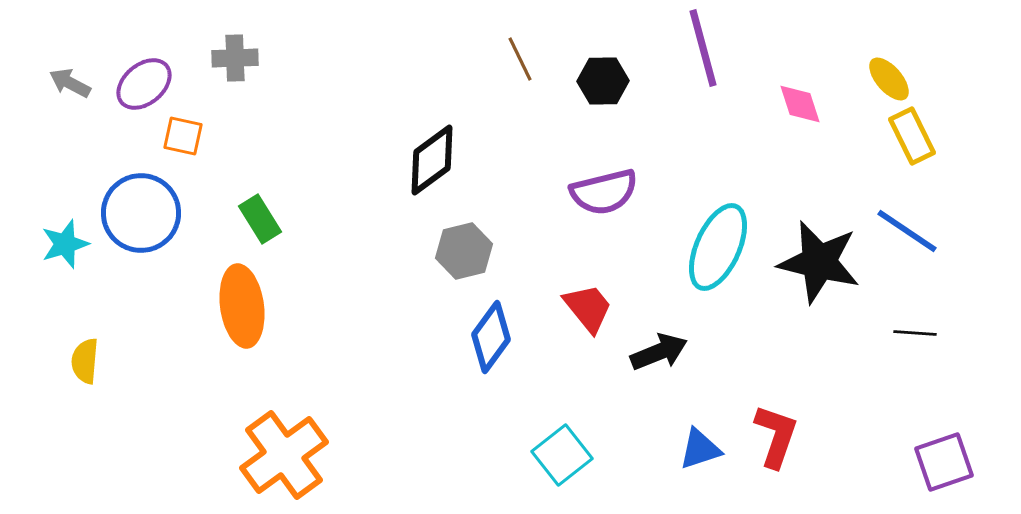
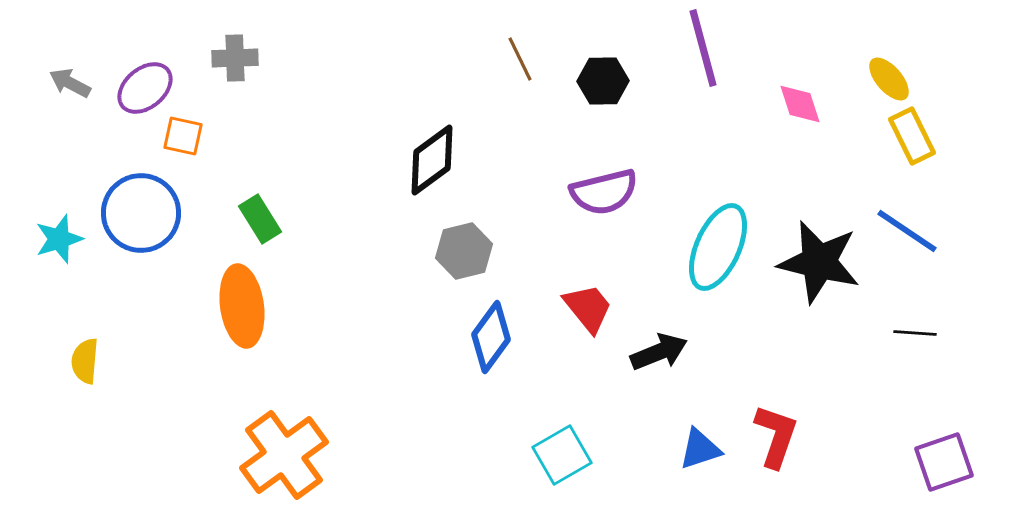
purple ellipse: moved 1 px right, 4 px down
cyan star: moved 6 px left, 5 px up
cyan square: rotated 8 degrees clockwise
